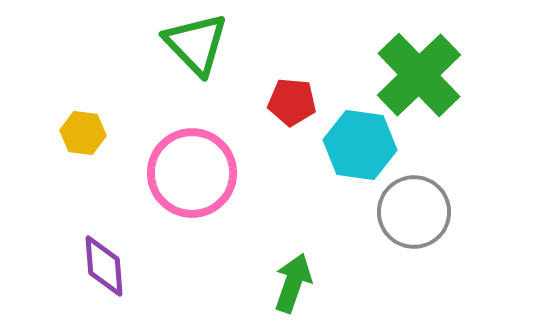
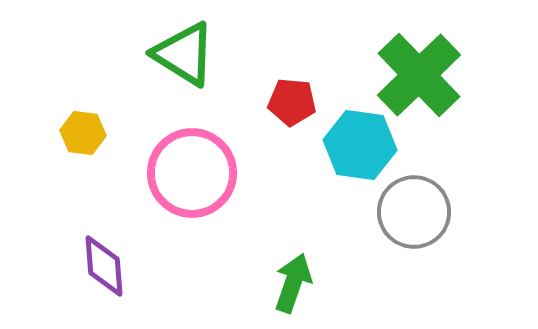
green triangle: moved 12 px left, 10 px down; rotated 14 degrees counterclockwise
